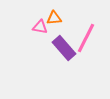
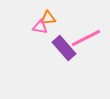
orange triangle: moved 6 px left
pink line: rotated 36 degrees clockwise
